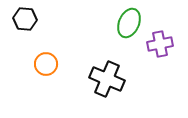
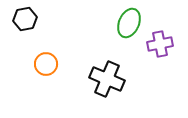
black hexagon: rotated 15 degrees counterclockwise
